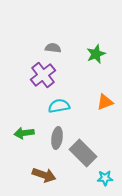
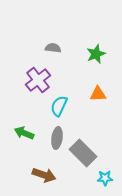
purple cross: moved 5 px left, 5 px down
orange triangle: moved 7 px left, 8 px up; rotated 18 degrees clockwise
cyan semicircle: rotated 55 degrees counterclockwise
green arrow: rotated 30 degrees clockwise
